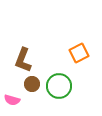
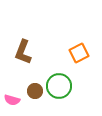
brown L-shape: moved 8 px up
brown circle: moved 3 px right, 7 px down
